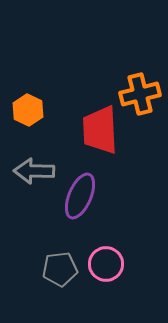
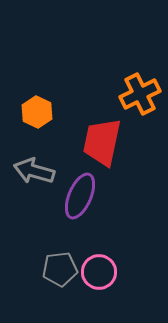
orange cross: rotated 12 degrees counterclockwise
orange hexagon: moved 9 px right, 2 px down
red trapezoid: moved 2 px right, 12 px down; rotated 15 degrees clockwise
gray arrow: rotated 15 degrees clockwise
pink circle: moved 7 px left, 8 px down
